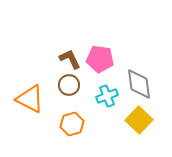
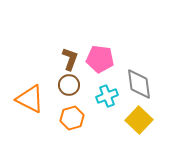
brown L-shape: rotated 45 degrees clockwise
orange hexagon: moved 6 px up
